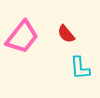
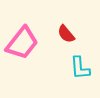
pink trapezoid: moved 6 px down
